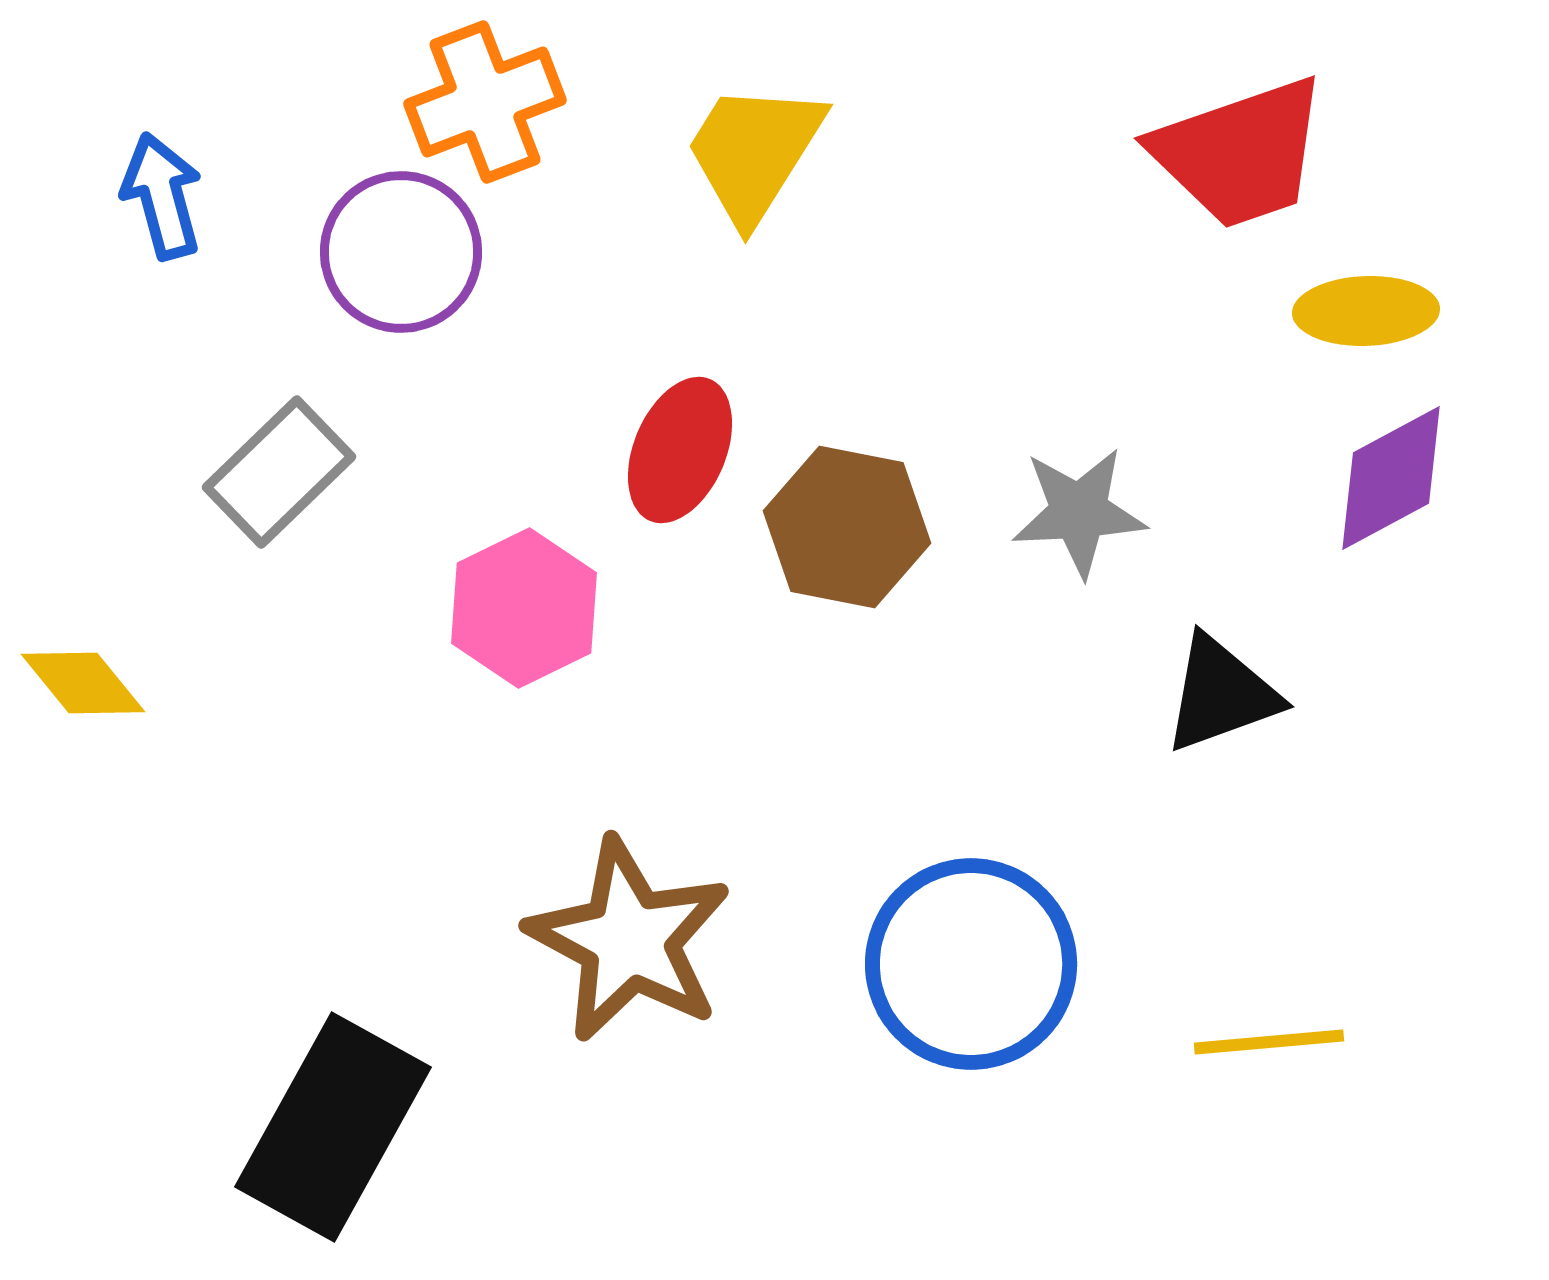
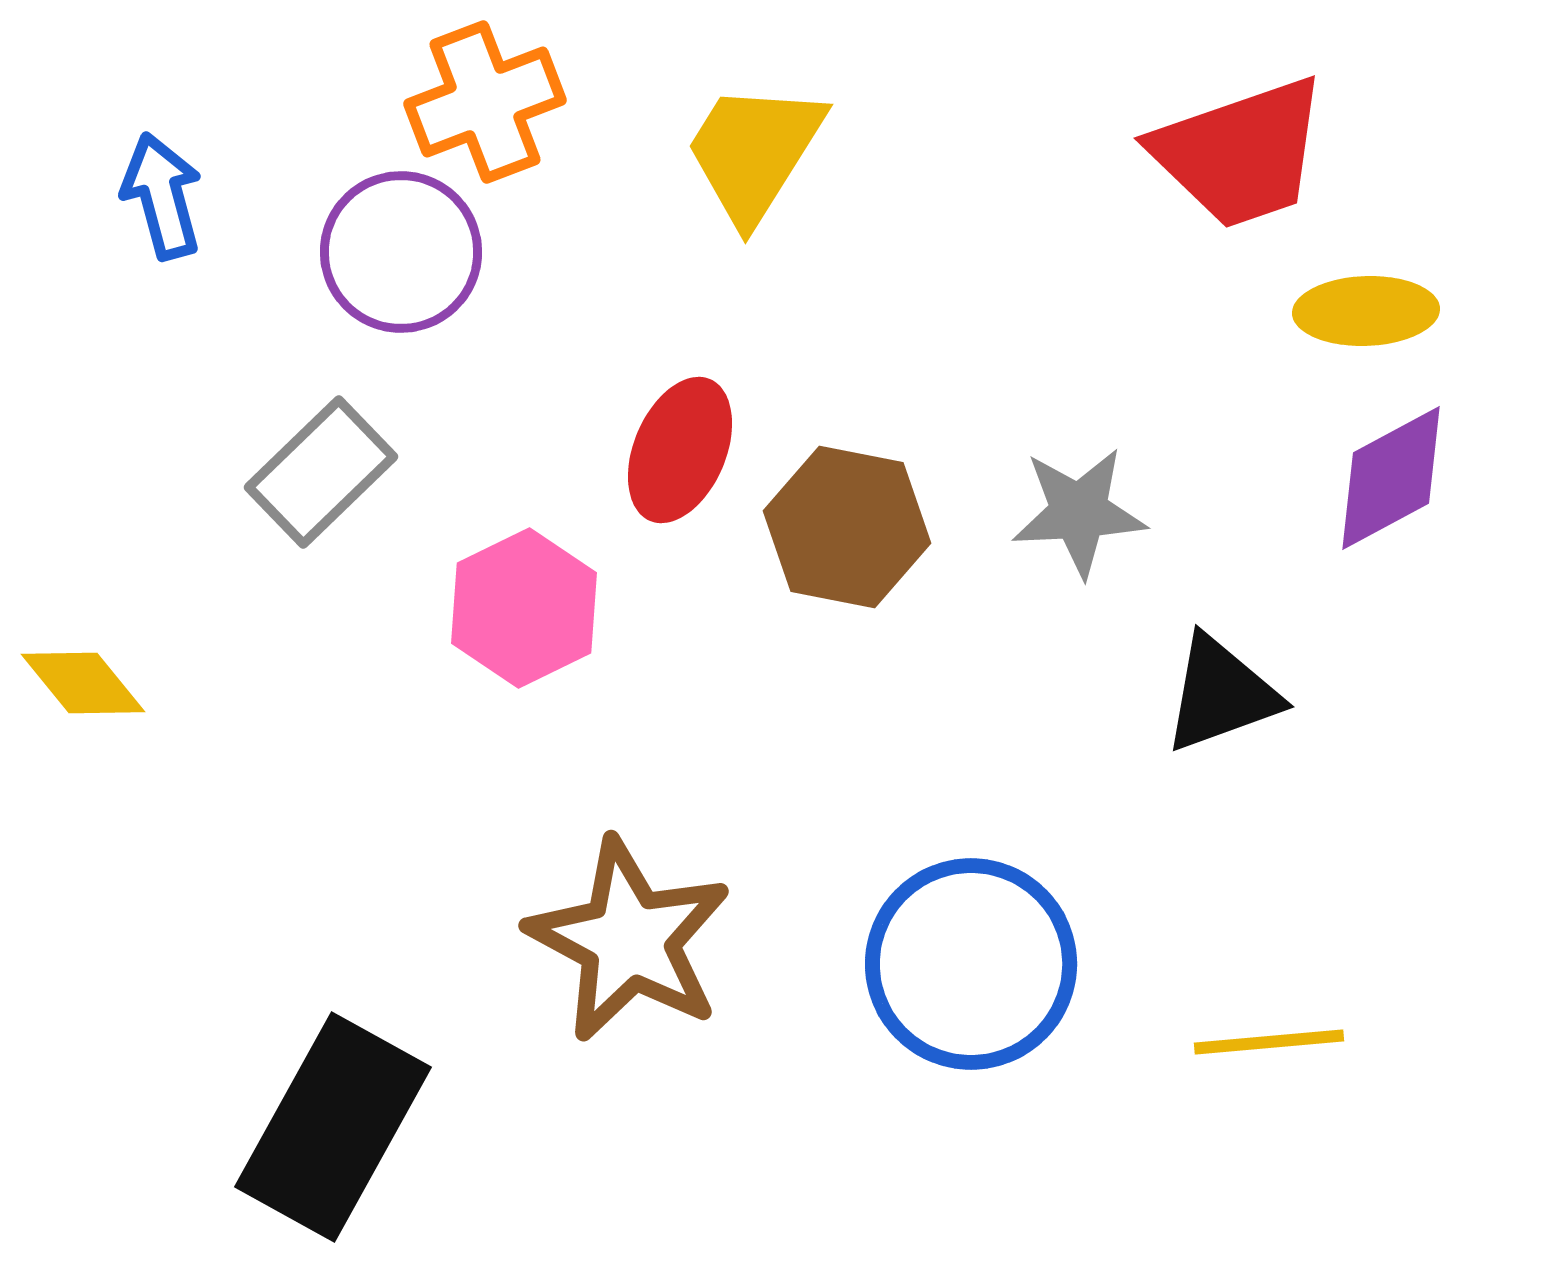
gray rectangle: moved 42 px right
